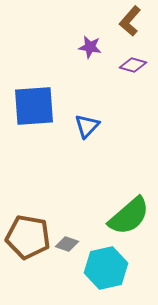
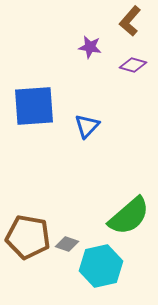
cyan hexagon: moved 5 px left, 2 px up
